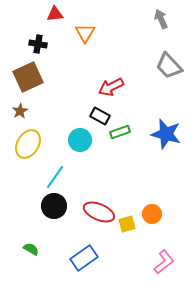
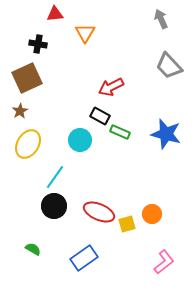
brown square: moved 1 px left, 1 px down
green rectangle: rotated 42 degrees clockwise
green semicircle: moved 2 px right
